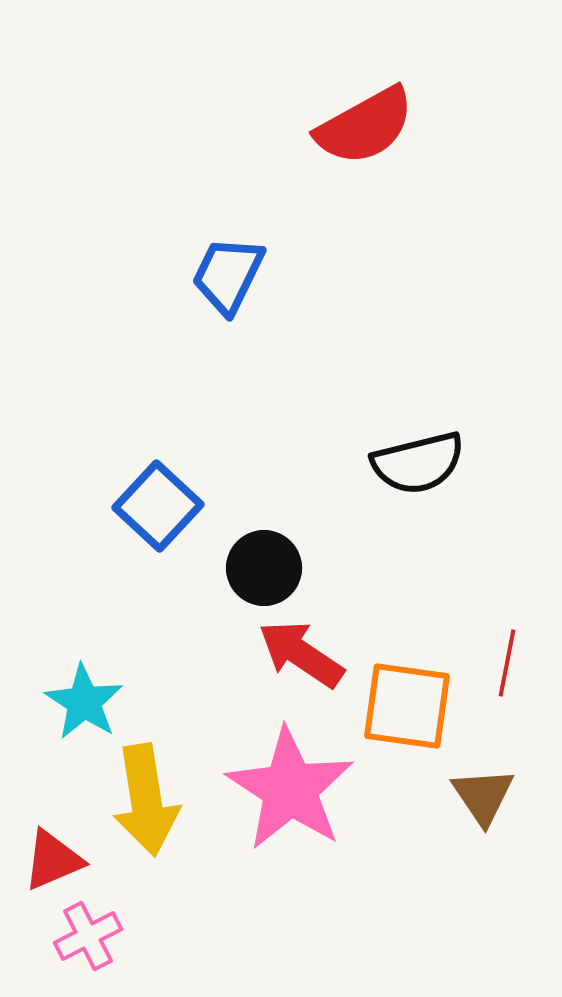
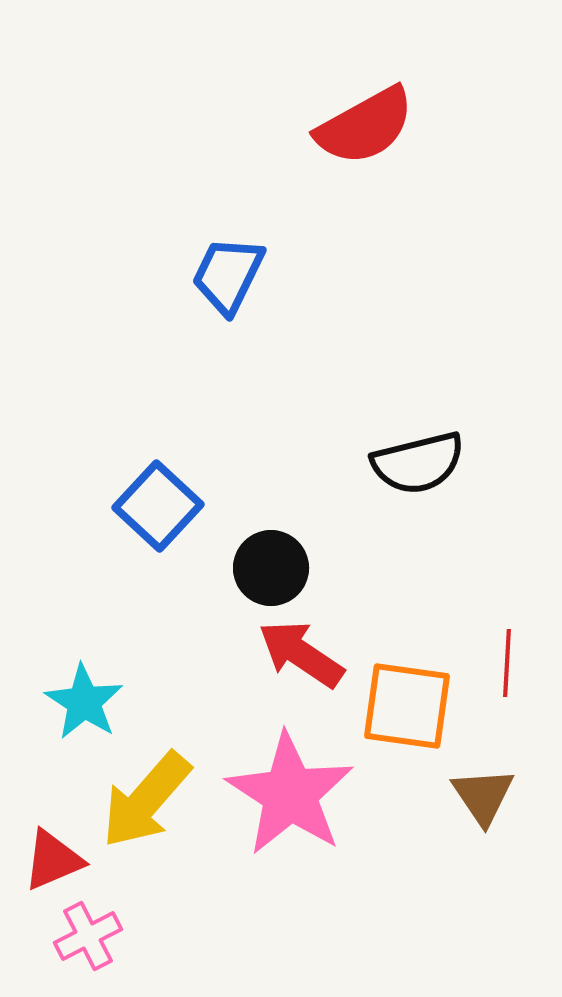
black circle: moved 7 px right
red line: rotated 8 degrees counterclockwise
pink star: moved 5 px down
yellow arrow: rotated 50 degrees clockwise
